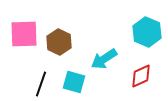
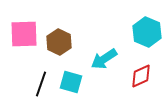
cyan square: moved 3 px left
